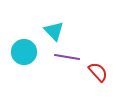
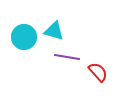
cyan triangle: rotated 30 degrees counterclockwise
cyan circle: moved 15 px up
